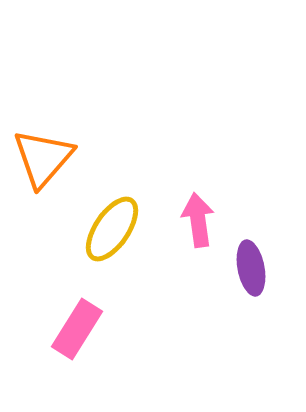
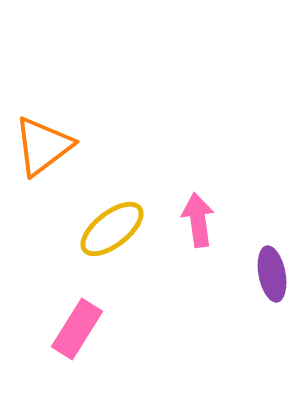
orange triangle: moved 12 px up; rotated 12 degrees clockwise
yellow ellipse: rotated 18 degrees clockwise
purple ellipse: moved 21 px right, 6 px down
